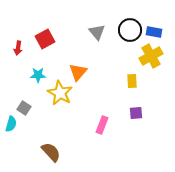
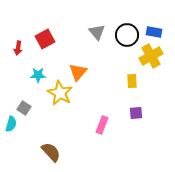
black circle: moved 3 px left, 5 px down
